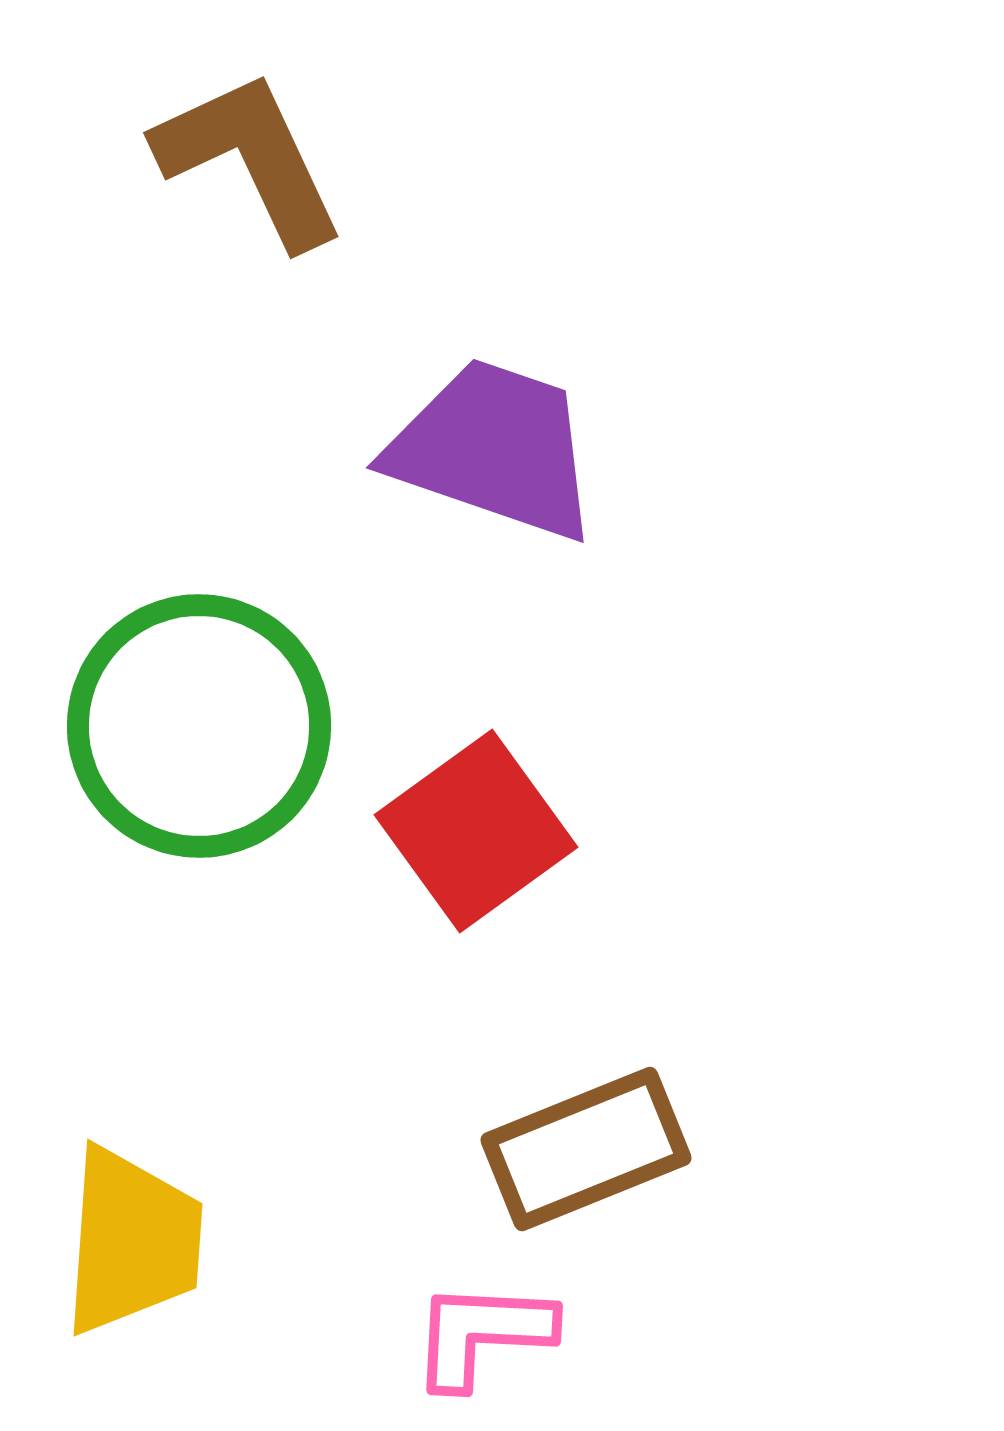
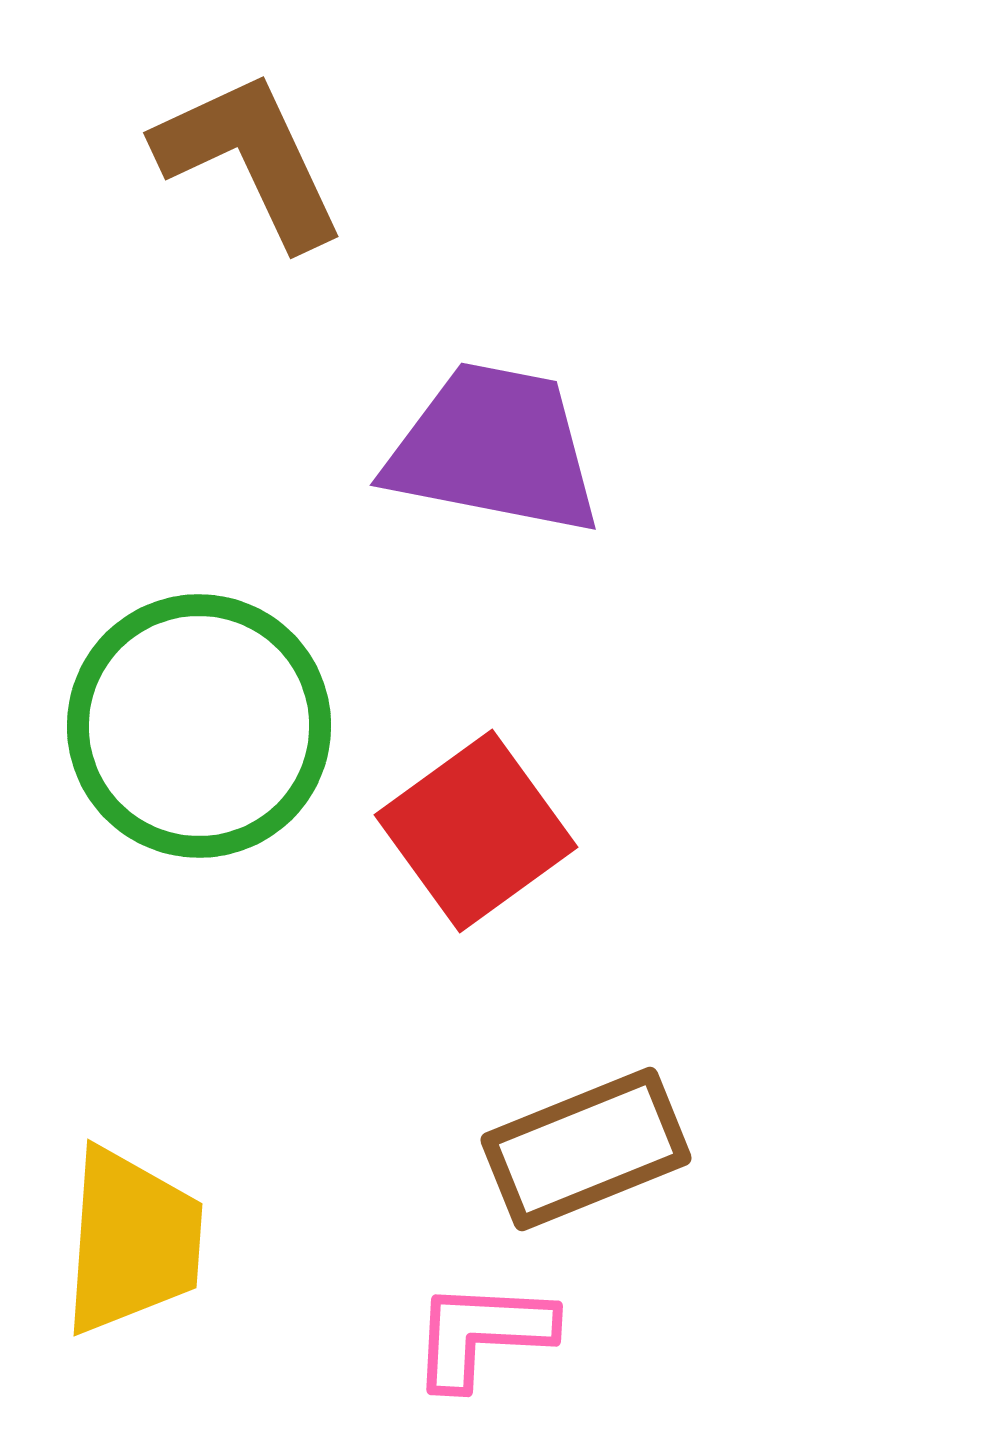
purple trapezoid: rotated 8 degrees counterclockwise
